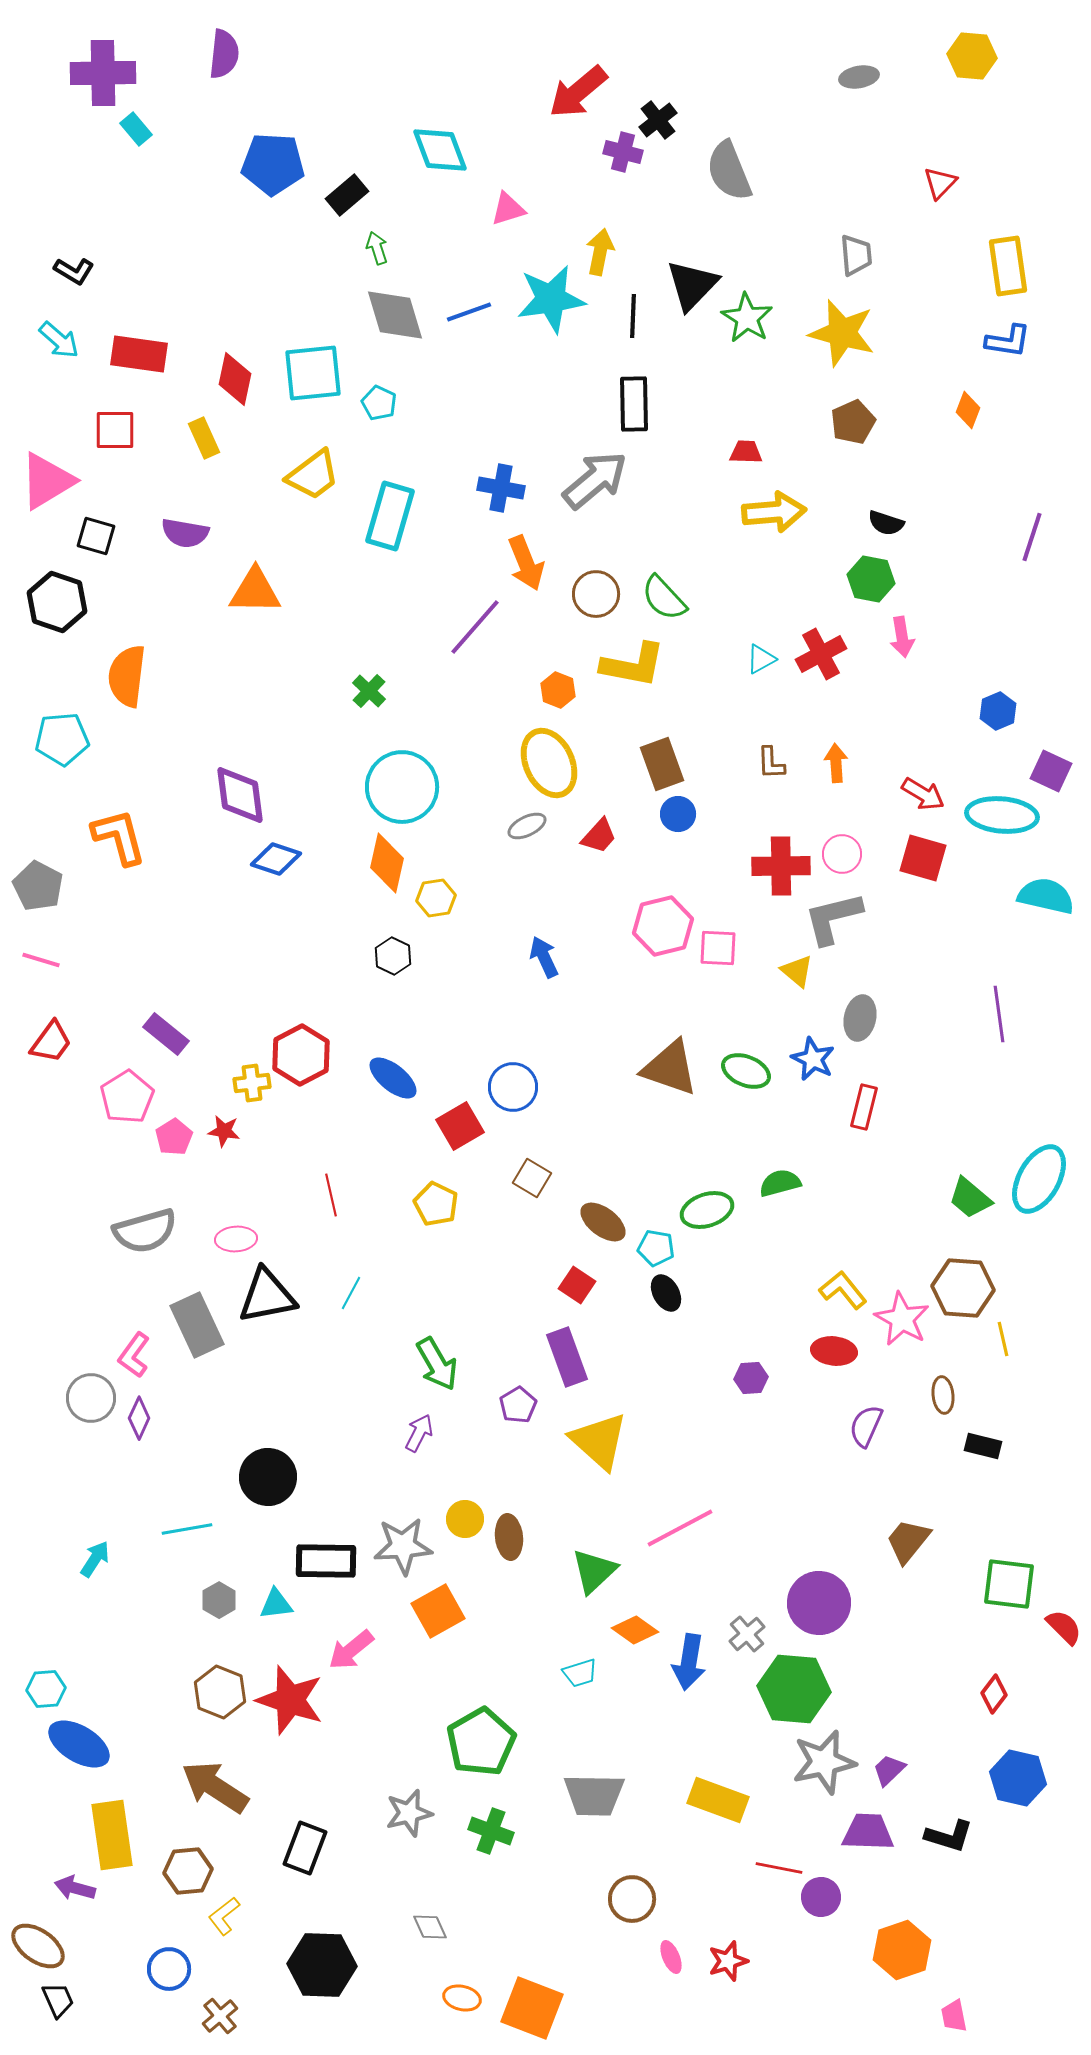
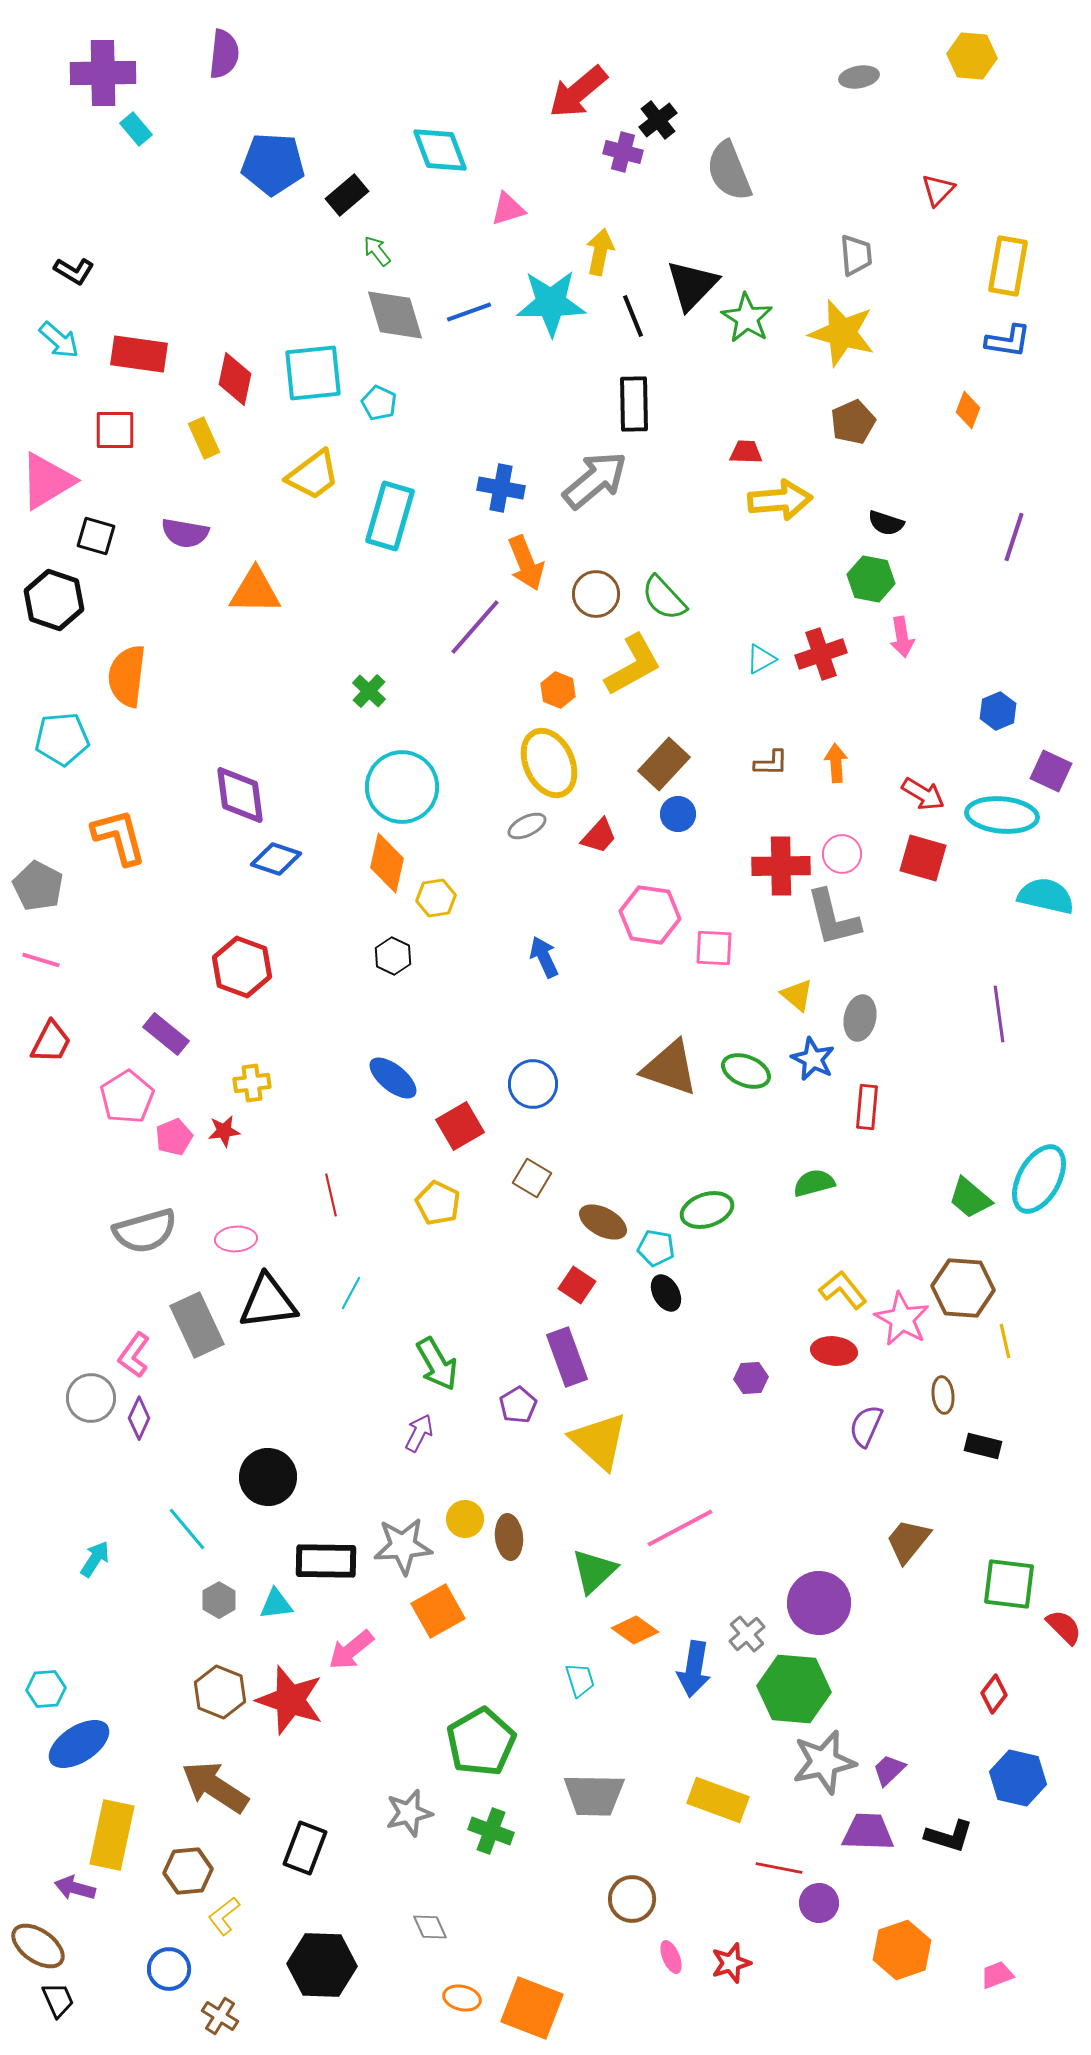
red triangle at (940, 183): moved 2 px left, 7 px down
green arrow at (377, 248): moved 3 px down; rotated 20 degrees counterclockwise
yellow rectangle at (1008, 266): rotated 18 degrees clockwise
cyan star at (551, 299): moved 4 px down; rotated 8 degrees clockwise
black line at (633, 316): rotated 24 degrees counterclockwise
yellow arrow at (774, 512): moved 6 px right, 12 px up
purple line at (1032, 537): moved 18 px left
black hexagon at (57, 602): moved 3 px left, 2 px up
red cross at (821, 654): rotated 9 degrees clockwise
yellow L-shape at (633, 665): rotated 40 degrees counterclockwise
brown L-shape at (771, 763): rotated 87 degrees counterclockwise
brown rectangle at (662, 764): moved 2 px right; rotated 63 degrees clockwise
gray L-shape at (833, 918): rotated 90 degrees counterclockwise
pink hexagon at (663, 926): moved 13 px left, 11 px up; rotated 22 degrees clockwise
pink square at (718, 948): moved 4 px left
yellow triangle at (797, 971): moved 24 px down
red trapezoid at (51, 1042): rotated 9 degrees counterclockwise
red hexagon at (301, 1055): moved 59 px left, 88 px up; rotated 12 degrees counterclockwise
blue circle at (513, 1087): moved 20 px right, 3 px up
red rectangle at (864, 1107): moved 3 px right; rotated 9 degrees counterclockwise
red star at (224, 1131): rotated 16 degrees counterclockwise
pink pentagon at (174, 1137): rotated 9 degrees clockwise
green semicircle at (780, 1183): moved 34 px right
yellow pentagon at (436, 1204): moved 2 px right, 1 px up
brown ellipse at (603, 1222): rotated 9 degrees counterclockwise
black triangle at (267, 1296): moved 1 px right, 6 px down; rotated 4 degrees clockwise
yellow line at (1003, 1339): moved 2 px right, 2 px down
cyan line at (187, 1529): rotated 60 degrees clockwise
blue arrow at (689, 1662): moved 5 px right, 7 px down
cyan trapezoid at (580, 1673): moved 7 px down; rotated 90 degrees counterclockwise
blue ellipse at (79, 1744): rotated 64 degrees counterclockwise
yellow rectangle at (112, 1835): rotated 20 degrees clockwise
purple circle at (821, 1897): moved 2 px left, 6 px down
red star at (728, 1961): moved 3 px right, 2 px down
brown cross at (220, 2016): rotated 18 degrees counterclockwise
pink trapezoid at (954, 2016): moved 43 px right, 41 px up; rotated 80 degrees clockwise
